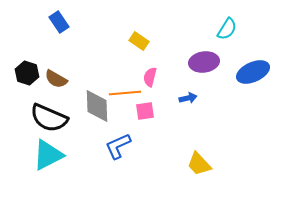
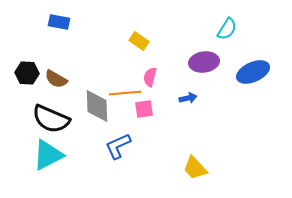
blue rectangle: rotated 45 degrees counterclockwise
black hexagon: rotated 15 degrees counterclockwise
pink square: moved 1 px left, 2 px up
black semicircle: moved 2 px right, 1 px down
yellow trapezoid: moved 4 px left, 4 px down
